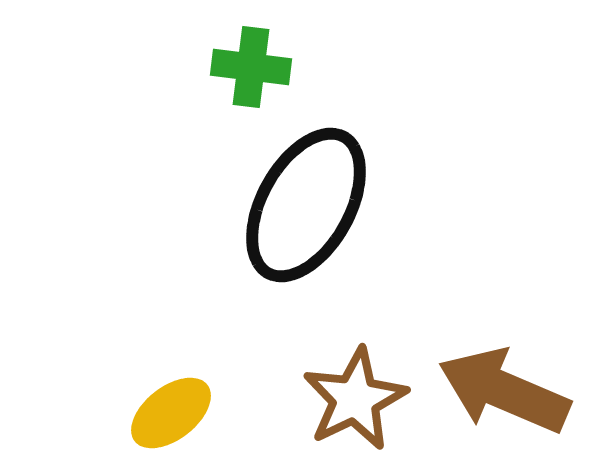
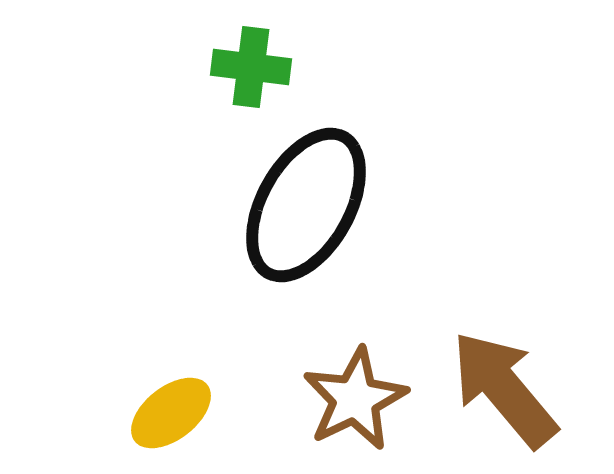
brown arrow: moved 2 px up; rotated 27 degrees clockwise
